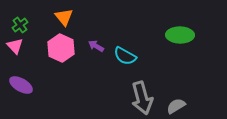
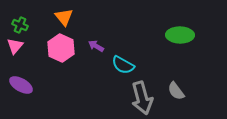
green cross: rotated 28 degrees counterclockwise
pink triangle: rotated 24 degrees clockwise
cyan semicircle: moved 2 px left, 9 px down
gray semicircle: moved 15 px up; rotated 96 degrees counterclockwise
